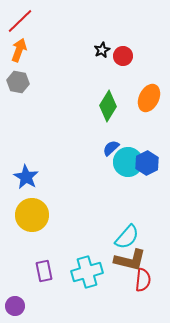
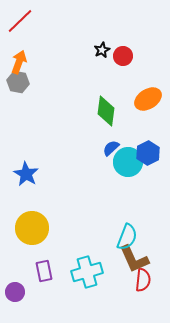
orange arrow: moved 12 px down
orange ellipse: moved 1 px left, 1 px down; rotated 32 degrees clockwise
green diamond: moved 2 px left, 5 px down; rotated 24 degrees counterclockwise
blue hexagon: moved 1 px right, 10 px up
blue star: moved 3 px up
yellow circle: moved 13 px down
cyan semicircle: rotated 20 degrees counterclockwise
brown L-shape: moved 4 px right, 1 px up; rotated 52 degrees clockwise
purple circle: moved 14 px up
